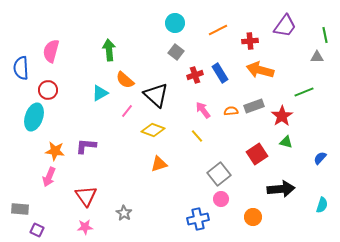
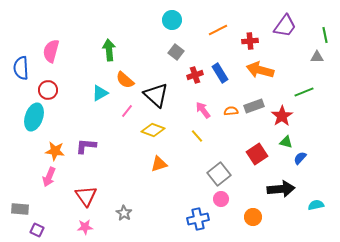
cyan circle at (175, 23): moved 3 px left, 3 px up
blue semicircle at (320, 158): moved 20 px left
cyan semicircle at (322, 205): moved 6 px left; rotated 119 degrees counterclockwise
